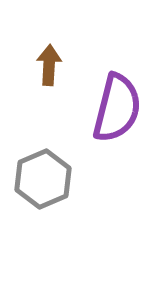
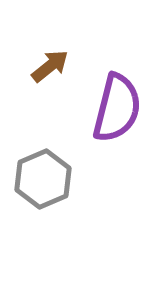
brown arrow: moved 1 px right, 1 px down; rotated 48 degrees clockwise
